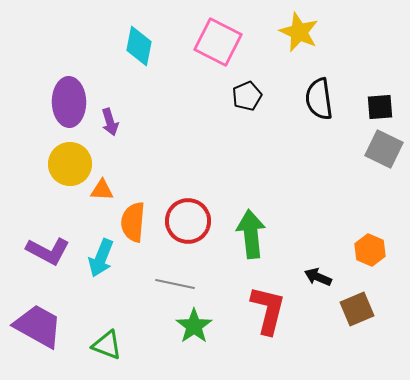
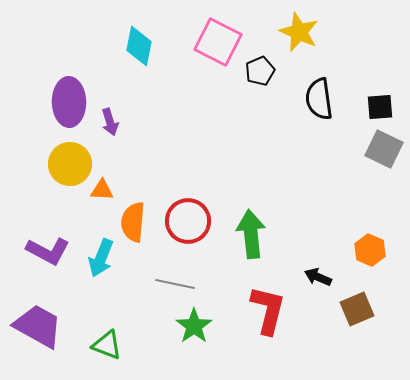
black pentagon: moved 13 px right, 25 px up
